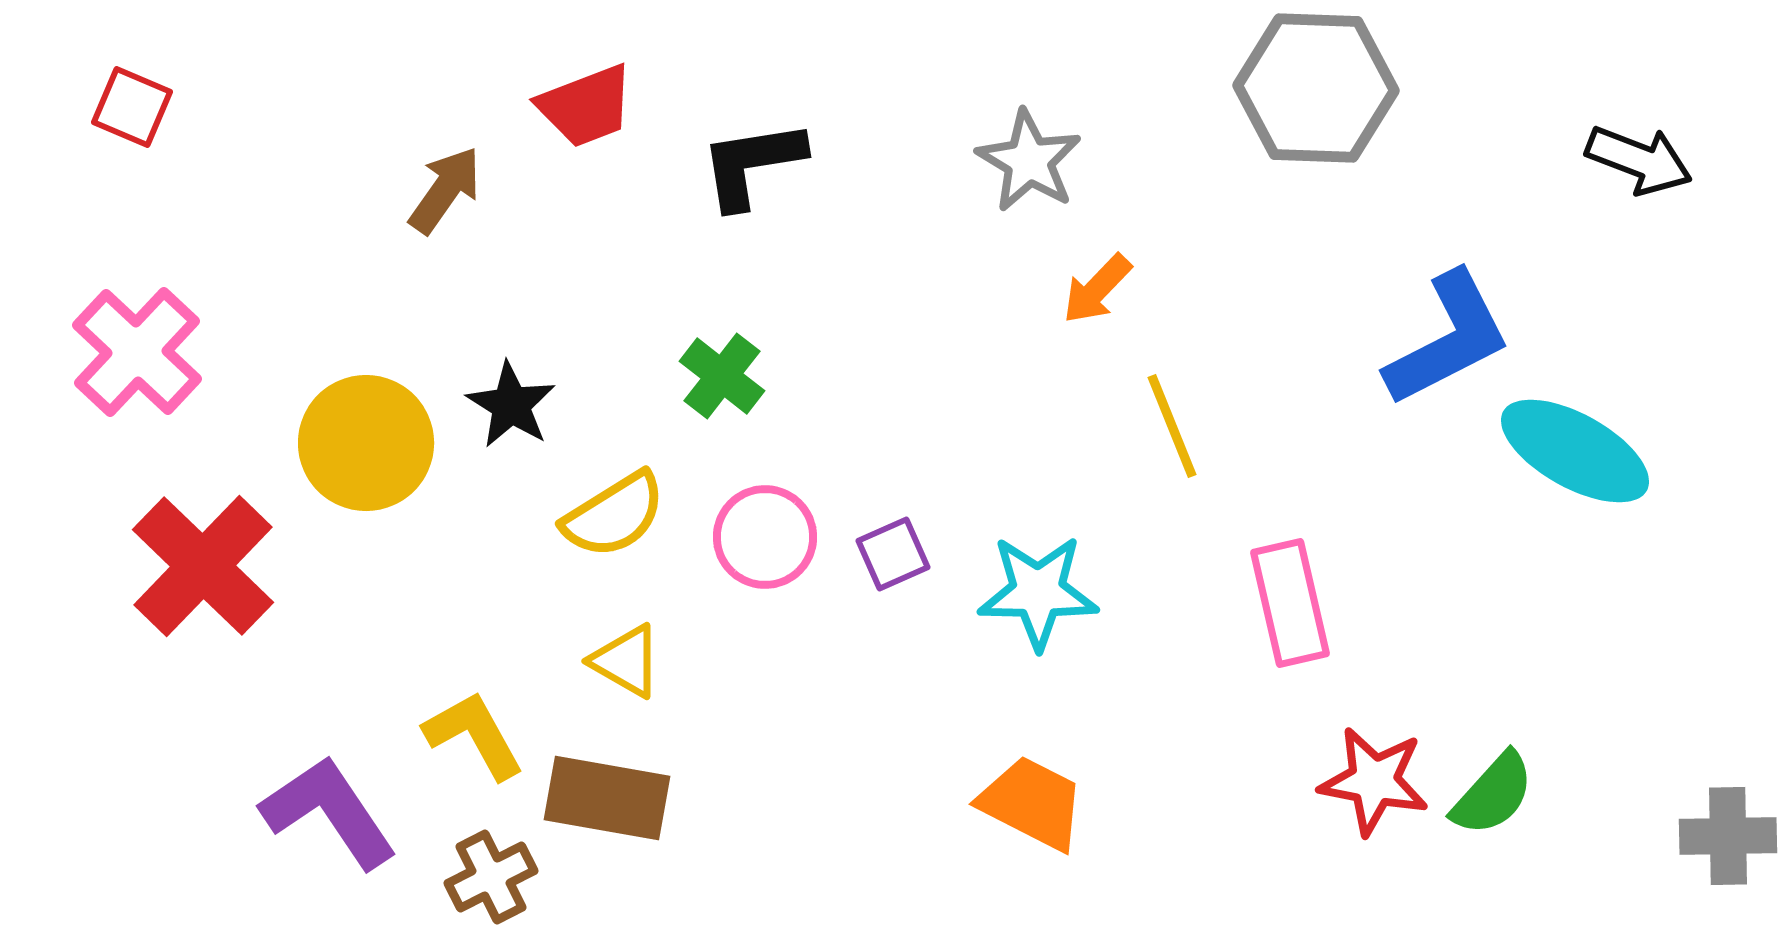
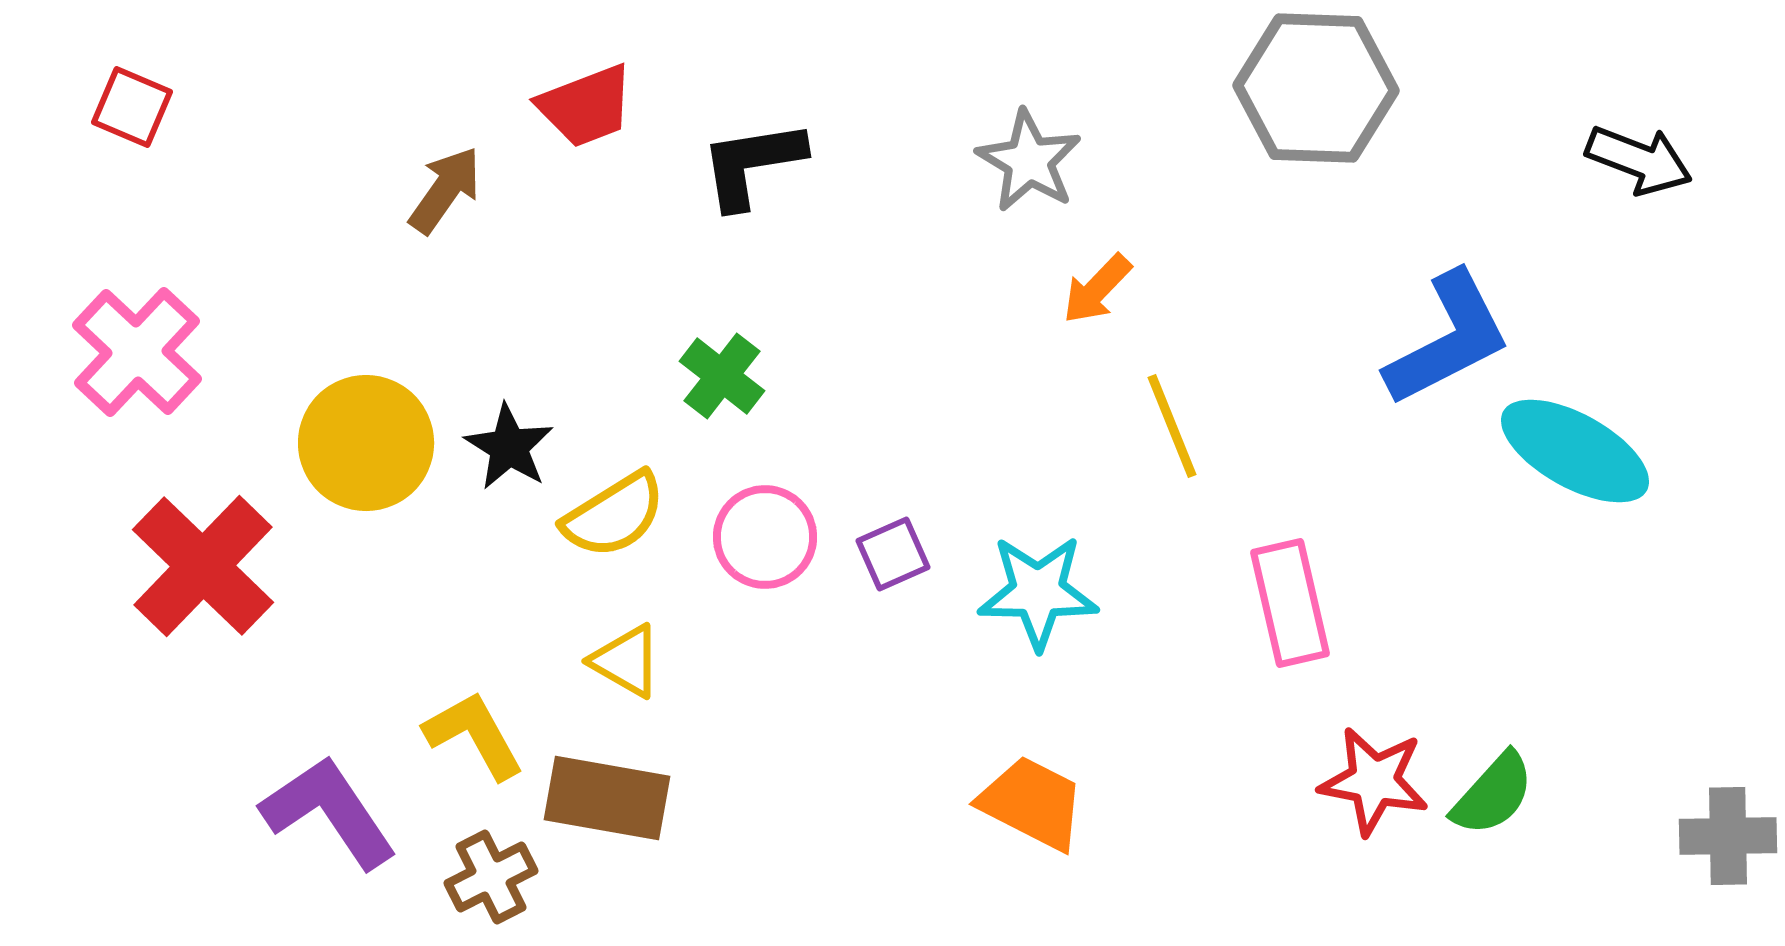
black star: moved 2 px left, 42 px down
